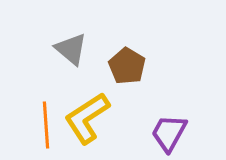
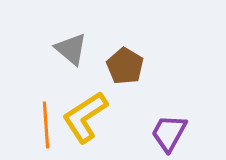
brown pentagon: moved 2 px left
yellow L-shape: moved 2 px left, 1 px up
